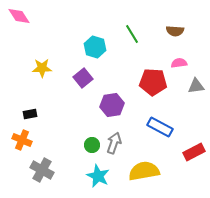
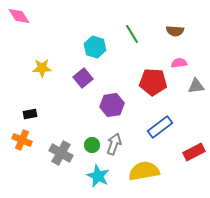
blue rectangle: rotated 65 degrees counterclockwise
gray arrow: moved 1 px down
gray cross: moved 19 px right, 17 px up
